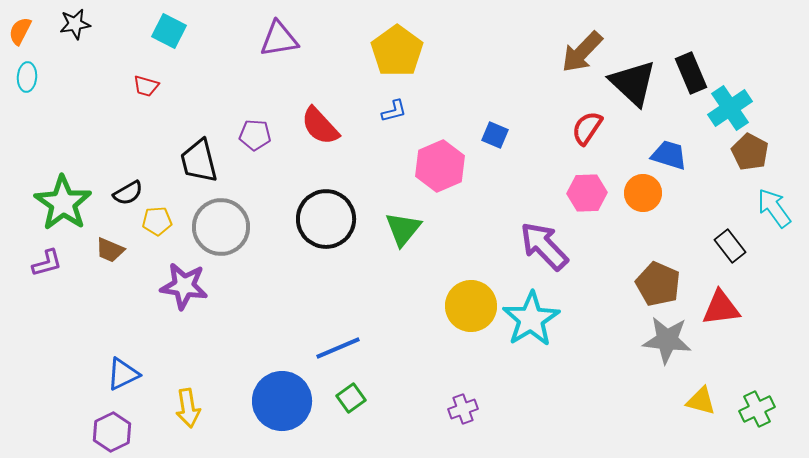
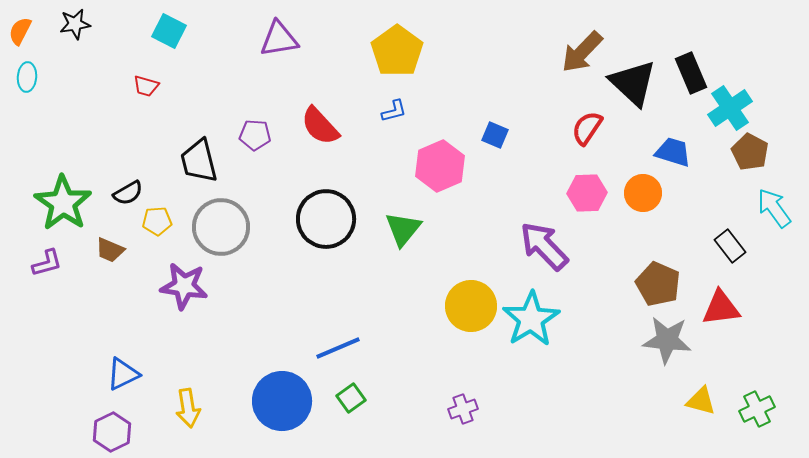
blue trapezoid at (669, 155): moved 4 px right, 3 px up
